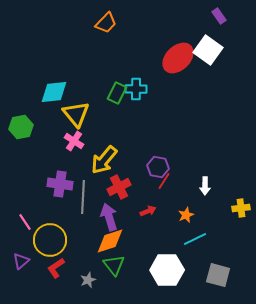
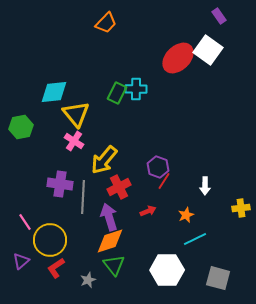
purple hexagon: rotated 10 degrees clockwise
gray square: moved 3 px down
